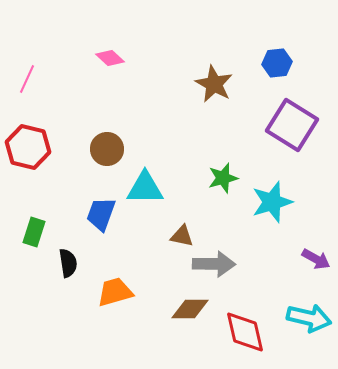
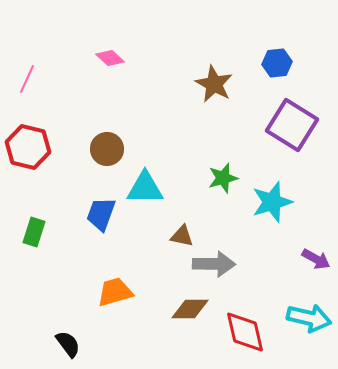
black semicircle: moved 81 px down; rotated 28 degrees counterclockwise
